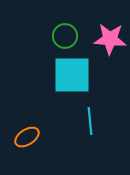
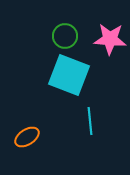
cyan square: moved 3 px left; rotated 21 degrees clockwise
